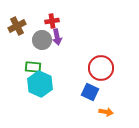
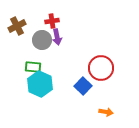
blue square: moved 7 px left, 6 px up; rotated 18 degrees clockwise
